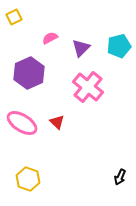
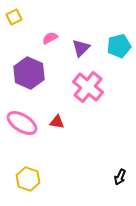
purple hexagon: rotated 12 degrees counterclockwise
red triangle: rotated 35 degrees counterclockwise
